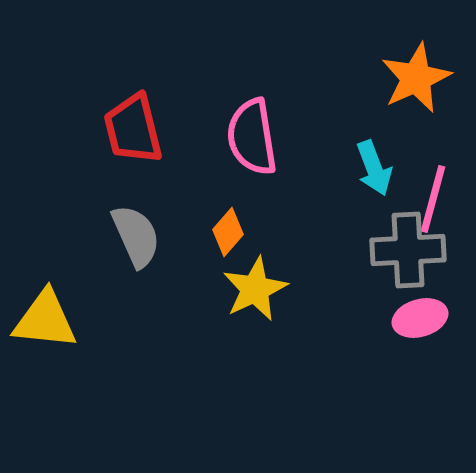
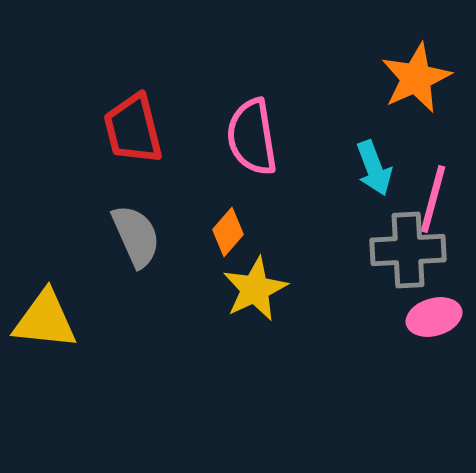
pink ellipse: moved 14 px right, 1 px up
